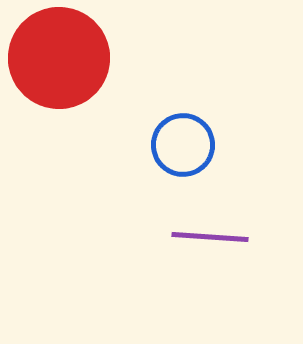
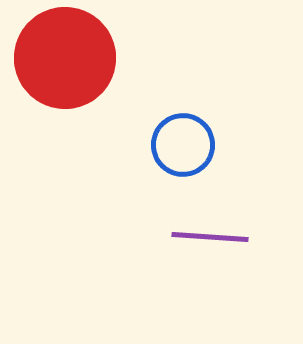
red circle: moved 6 px right
